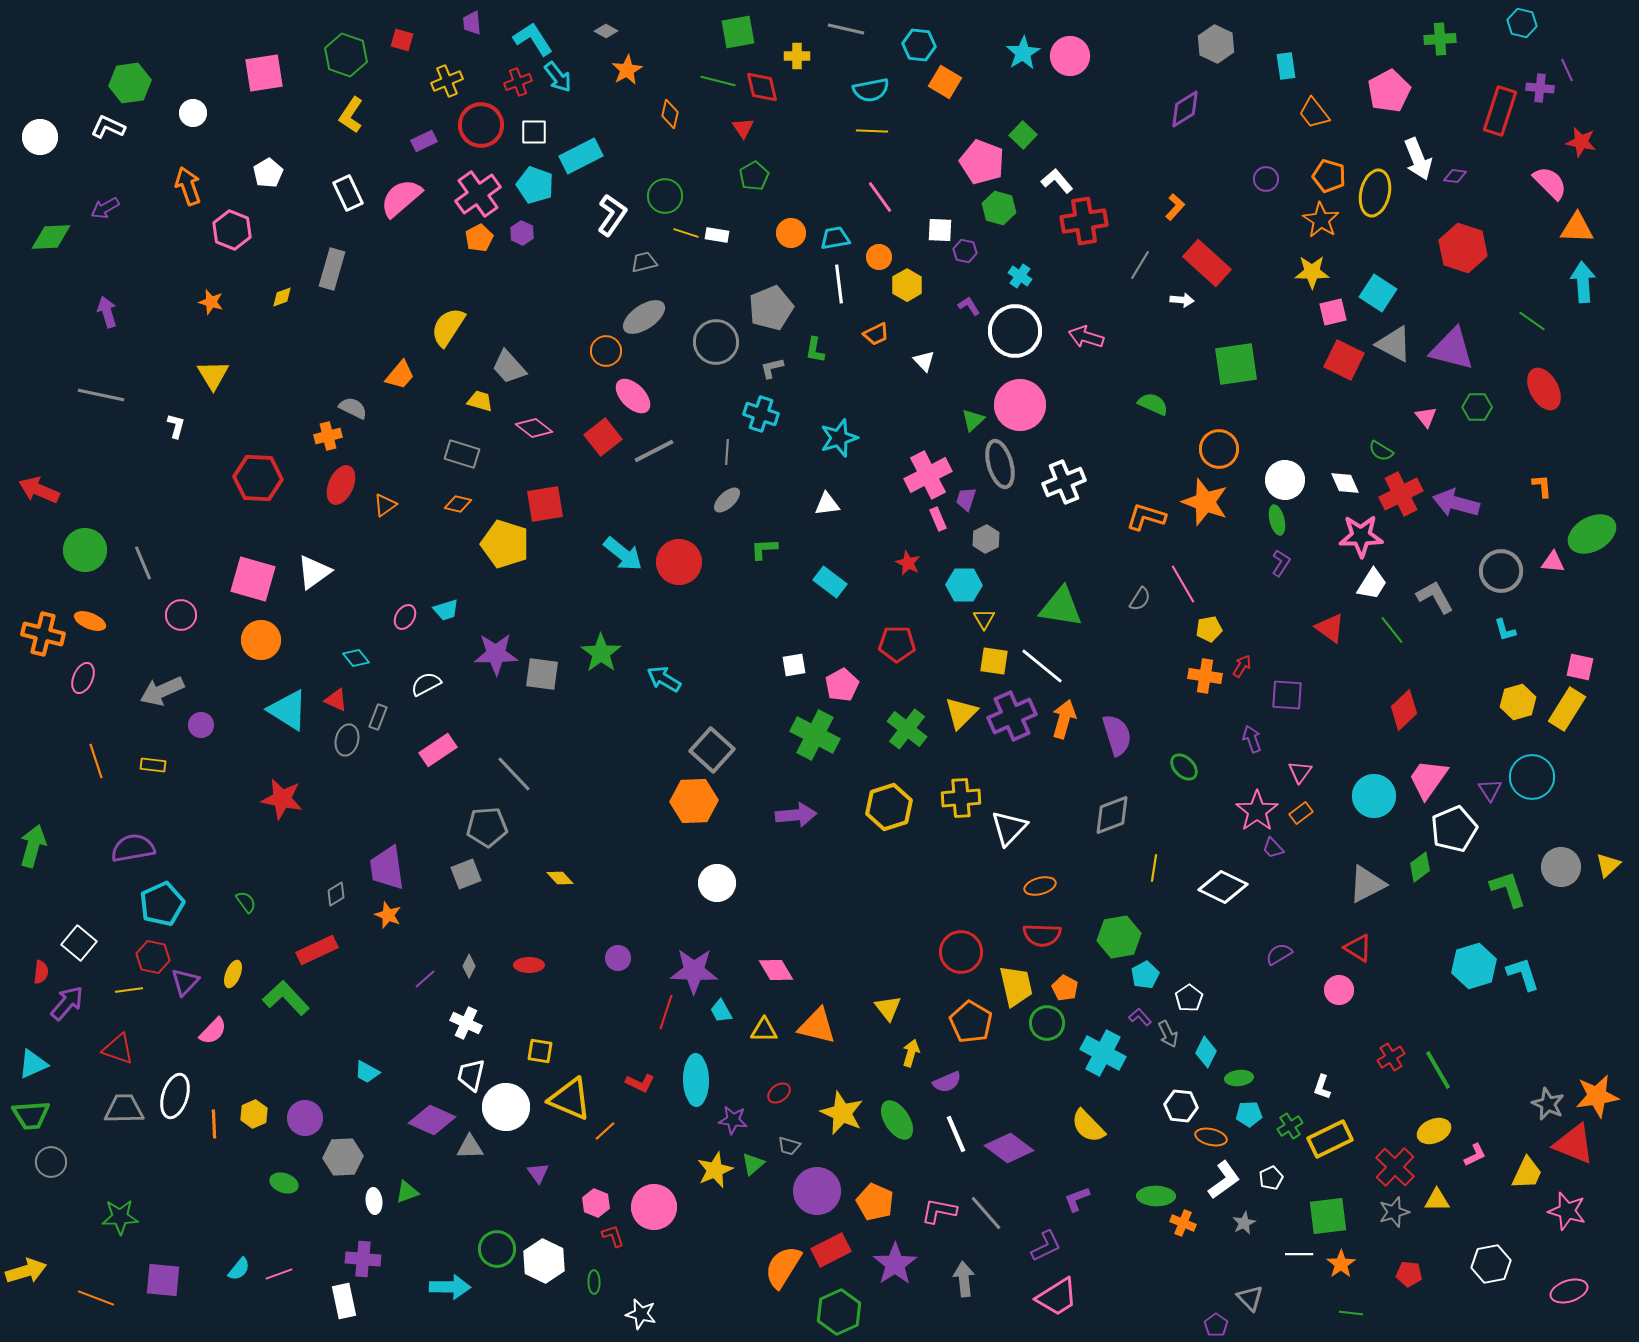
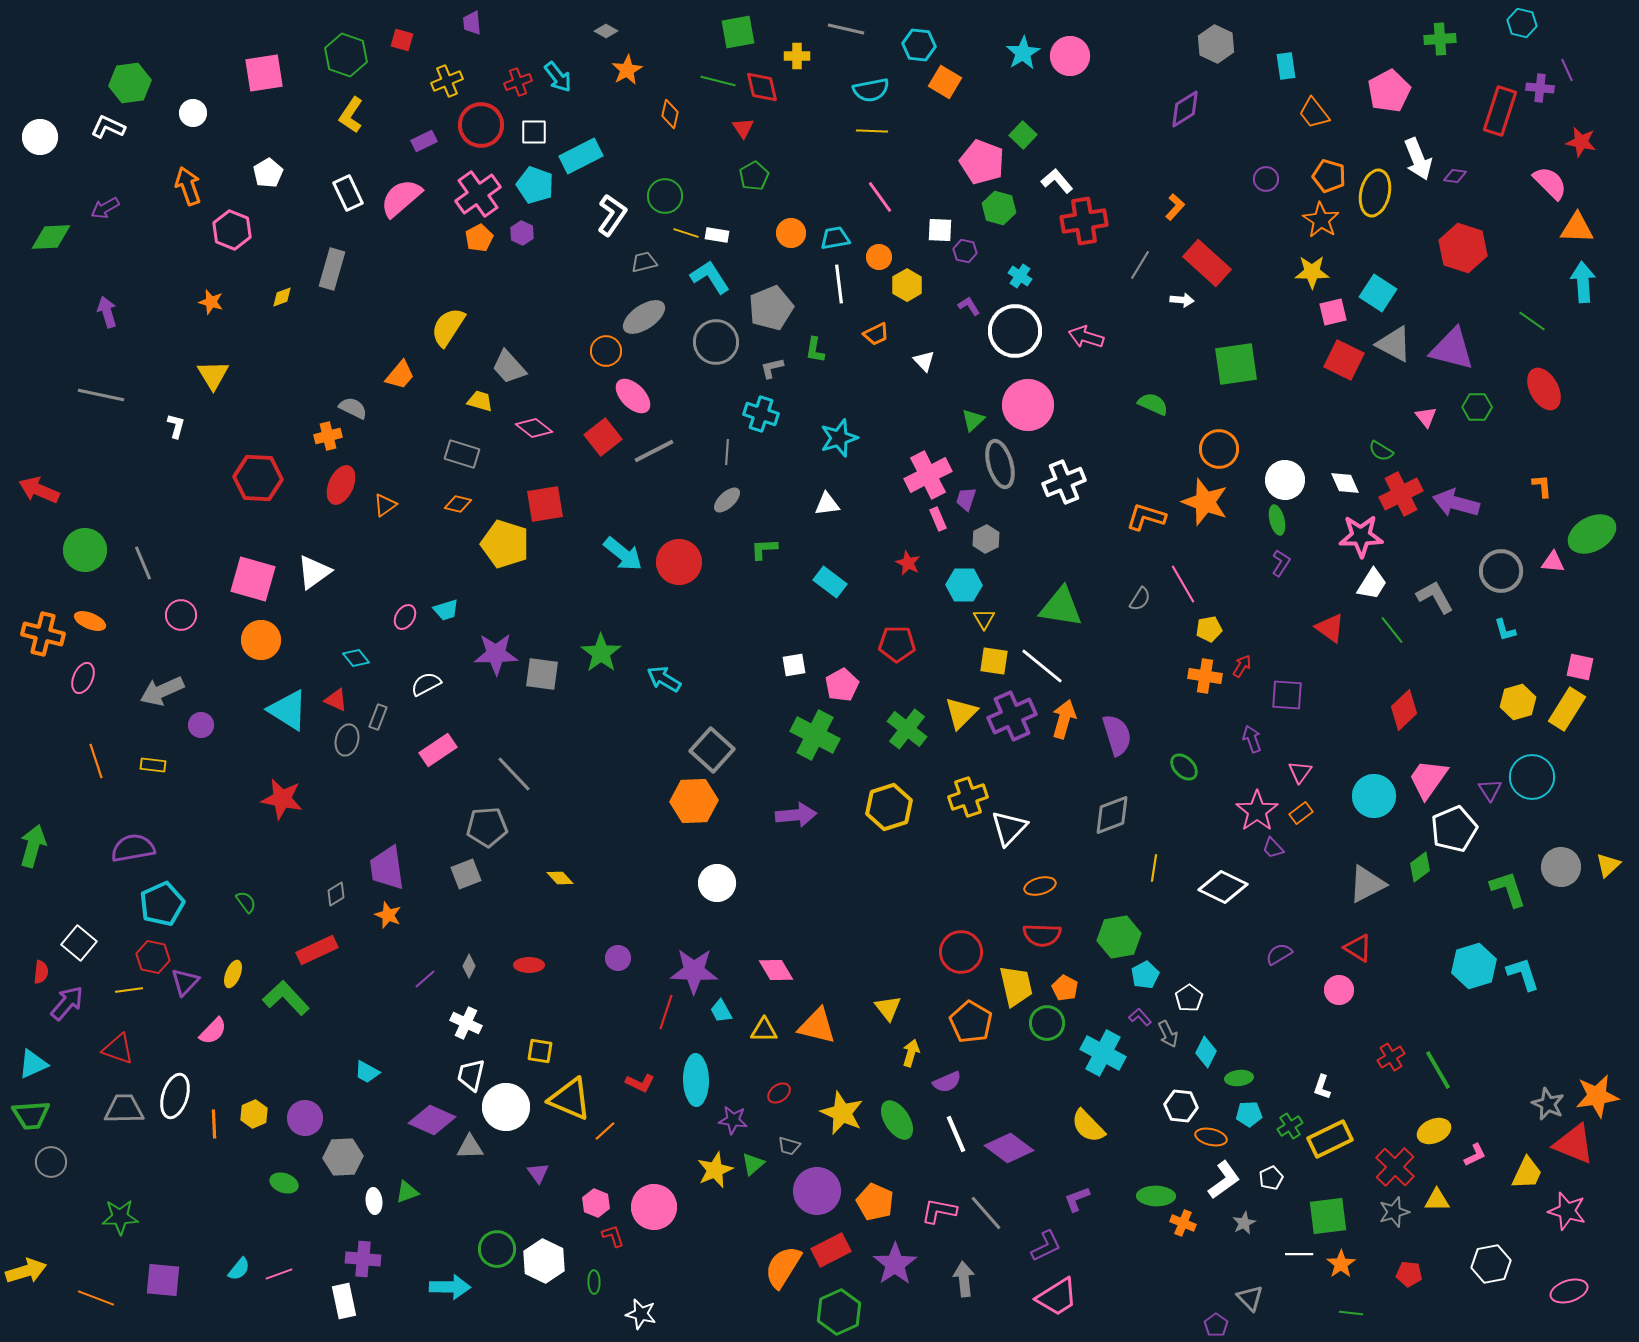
cyan L-shape at (533, 39): moved 177 px right, 238 px down
pink circle at (1020, 405): moved 8 px right
yellow cross at (961, 798): moved 7 px right, 1 px up; rotated 15 degrees counterclockwise
